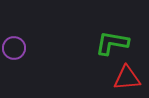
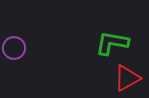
red triangle: rotated 24 degrees counterclockwise
